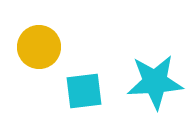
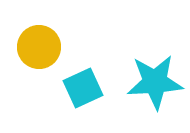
cyan square: moved 1 px left, 3 px up; rotated 18 degrees counterclockwise
